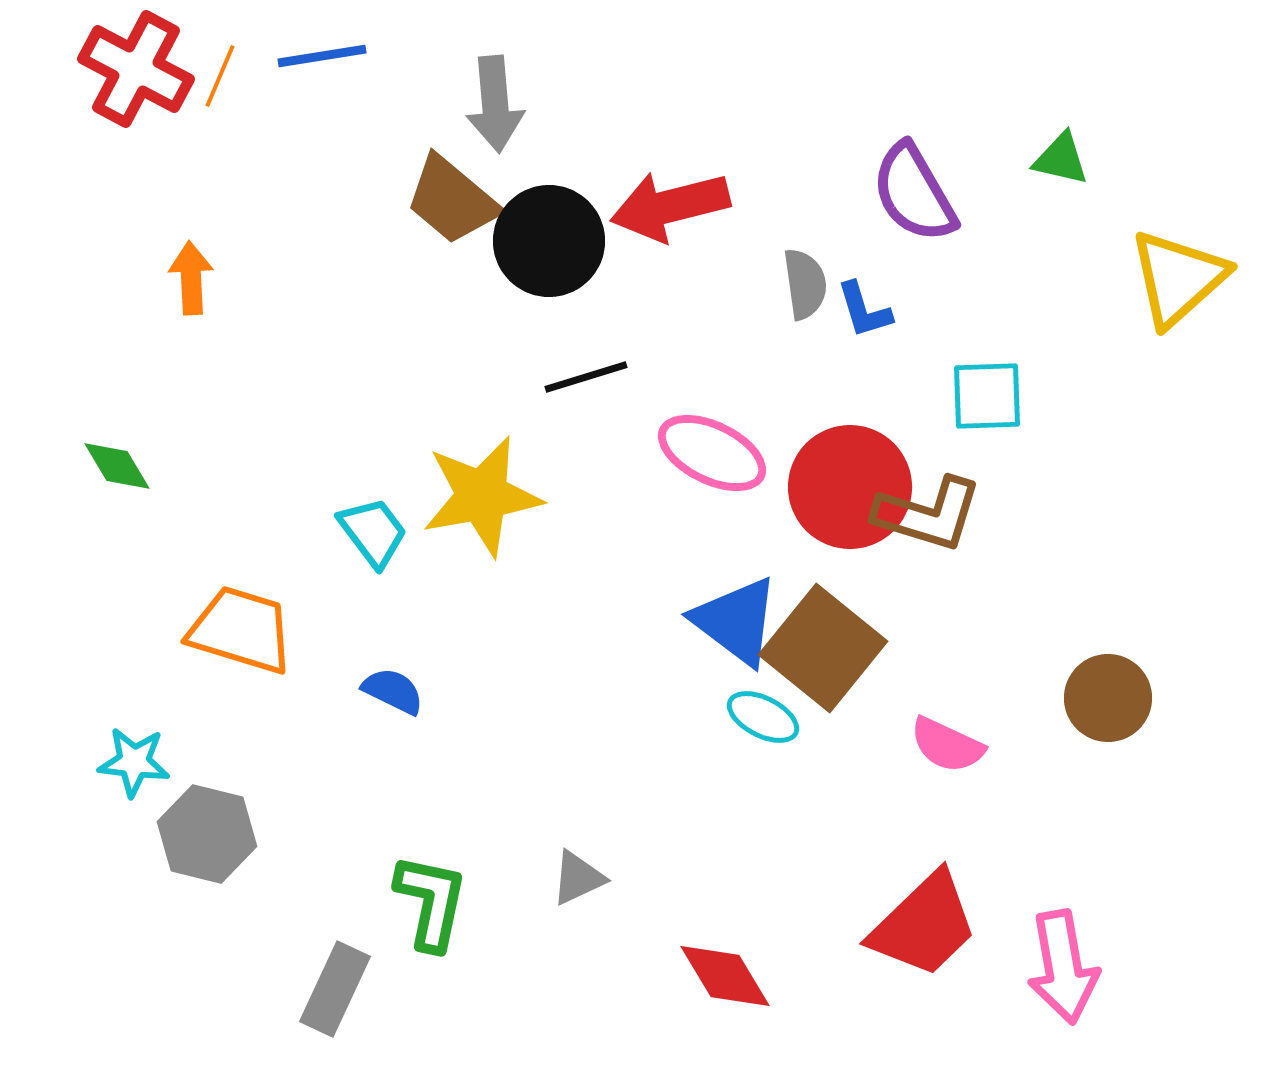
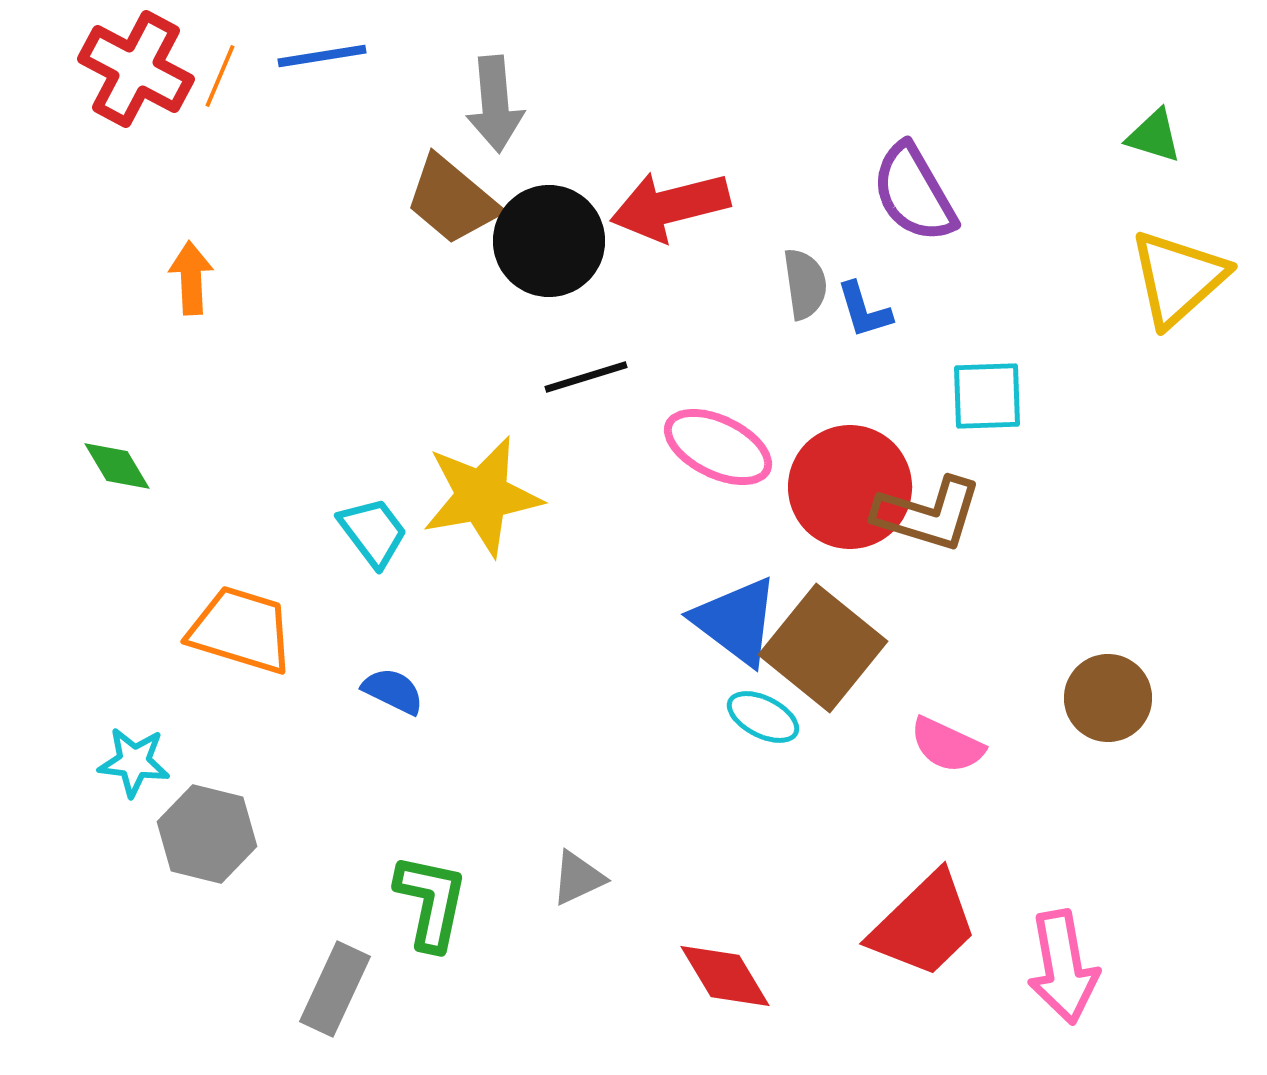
green triangle: moved 93 px right, 23 px up; rotated 4 degrees clockwise
pink ellipse: moved 6 px right, 6 px up
